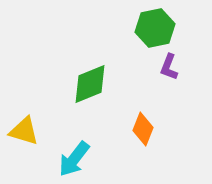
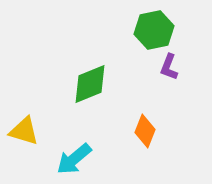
green hexagon: moved 1 px left, 2 px down
orange diamond: moved 2 px right, 2 px down
cyan arrow: rotated 12 degrees clockwise
